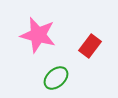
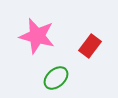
pink star: moved 1 px left, 1 px down
